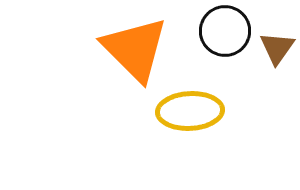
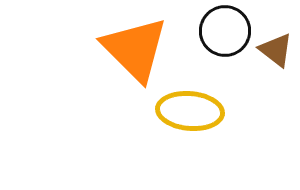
brown triangle: moved 1 px left, 2 px down; rotated 27 degrees counterclockwise
yellow ellipse: rotated 8 degrees clockwise
